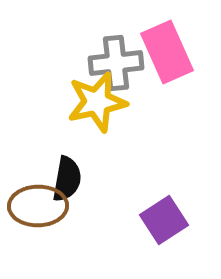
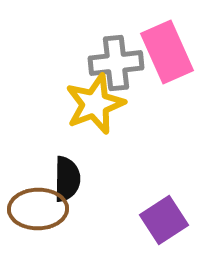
yellow star: moved 2 px left, 2 px down; rotated 8 degrees counterclockwise
black semicircle: rotated 9 degrees counterclockwise
brown ellipse: moved 3 px down
